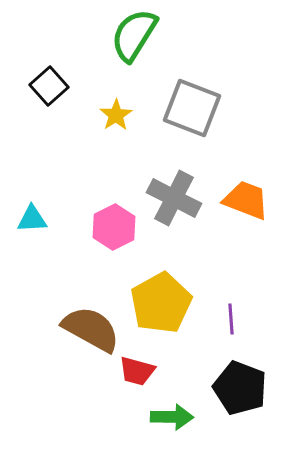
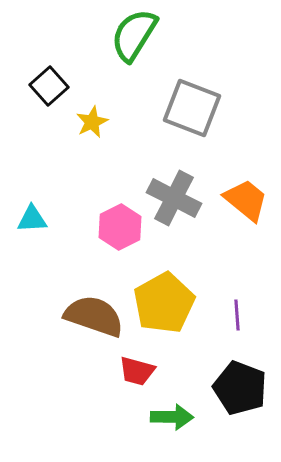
yellow star: moved 24 px left, 7 px down; rotated 8 degrees clockwise
orange trapezoid: rotated 18 degrees clockwise
pink hexagon: moved 6 px right
yellow pentagon: moved 3 px right
purple line: moved 6 px right, 4 px up
brown semicircle: moved 3 px right, 13 px up; rotated 10 degrees counterclockwise
